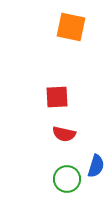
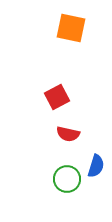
orange square: moved 1 px down
red square: rotated 25 degrees counterclockwise
red semicircle: moved 4 px right
